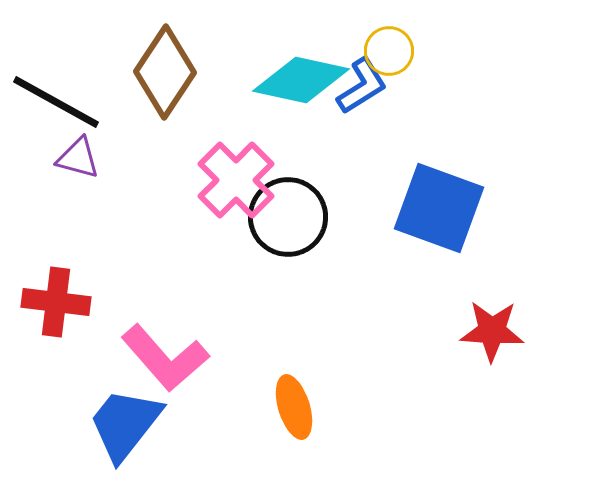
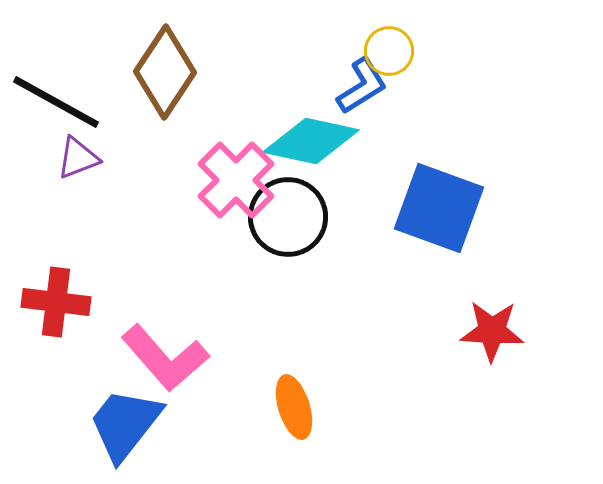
cyan diamond: moved 10 px right, 61 px down
purple triangle: rotated 36 degrees counterclockwise
